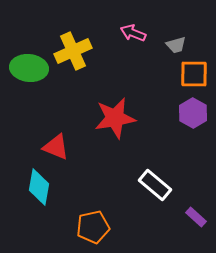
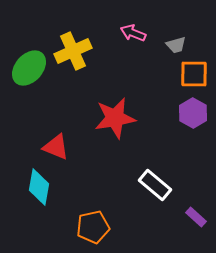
green ellipse: rotated 54 degrees counterclockwise
